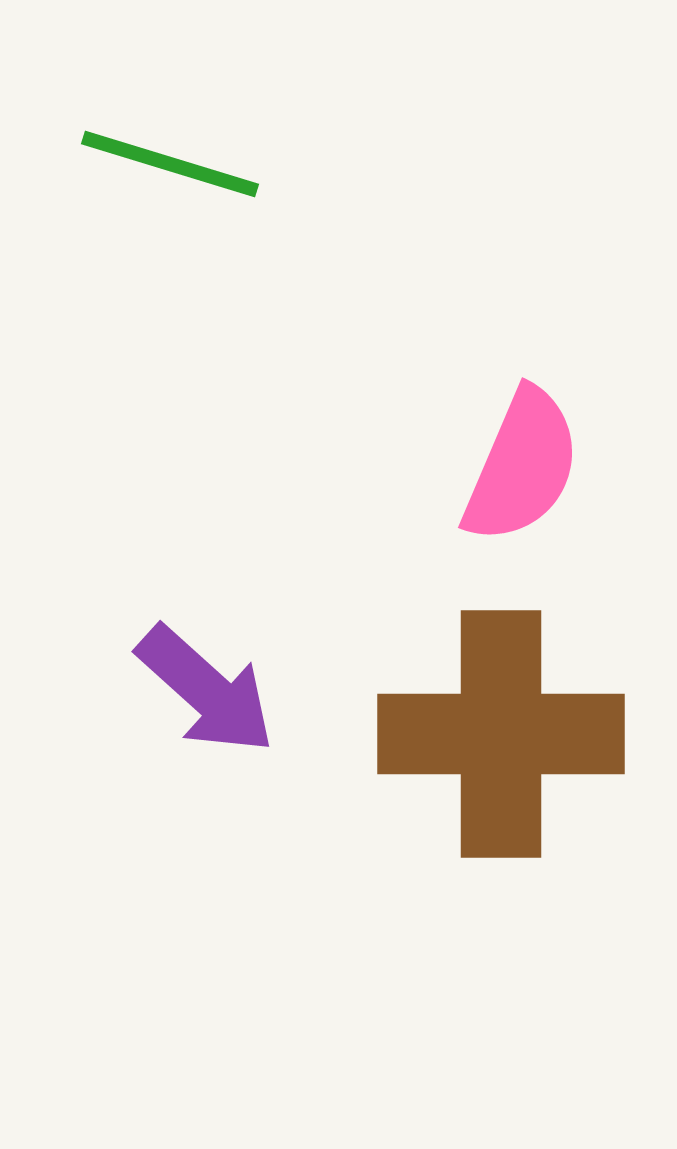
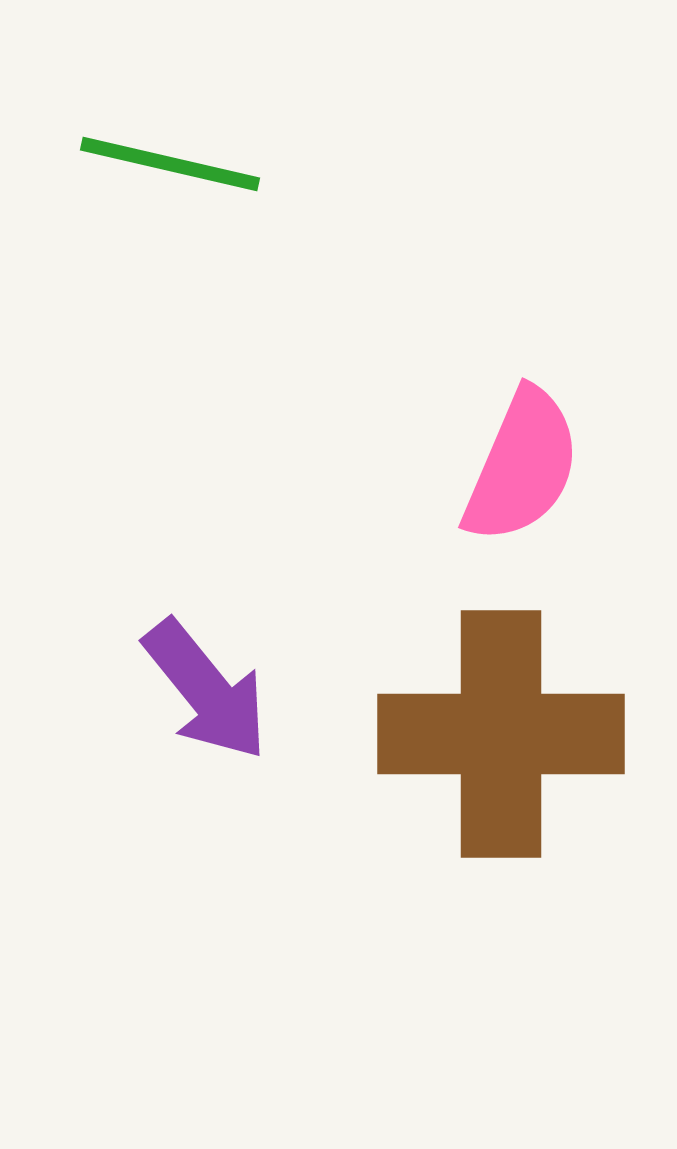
green line: rotated 4 degrees counterclockwise
purple arrow: rotated 9 degrees clockwise
